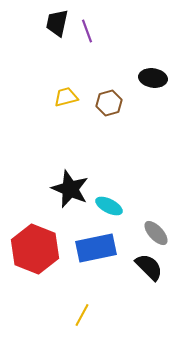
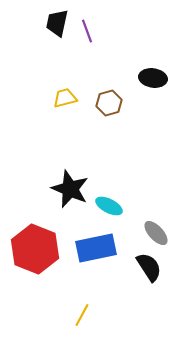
yellow trapezoid: moved 1 px left, 1 px down
black semicircle: rotated 12 degrees clockwise
